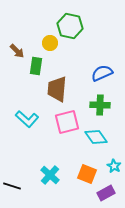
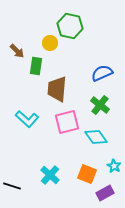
green cross: rotated 36 degrees clockwise
purple rectangle: moved 1 px left
